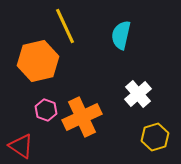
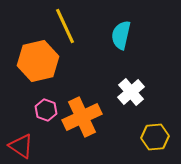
white cross: moved 7 px left, 2 px up
yellow hexagon: rotated 12 degrees clockwise
